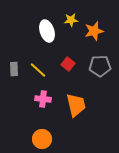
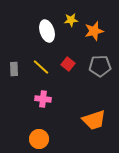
yellow line: moved 3 px right, 3 px up
orange trapezoid: moved 18 px right, 15 px down; rotated 85 degrees clockwise
orange circle: moved 3 px left
